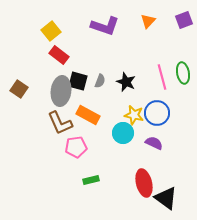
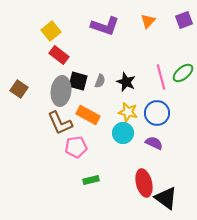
green ellipse: rotated 60 degrees clockwise
pink line: moved 1 px left
yellow star: moved 6 px left, 3 px up
